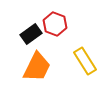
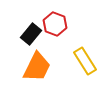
black rectangle: rotated 15 degrees counterclockwise
